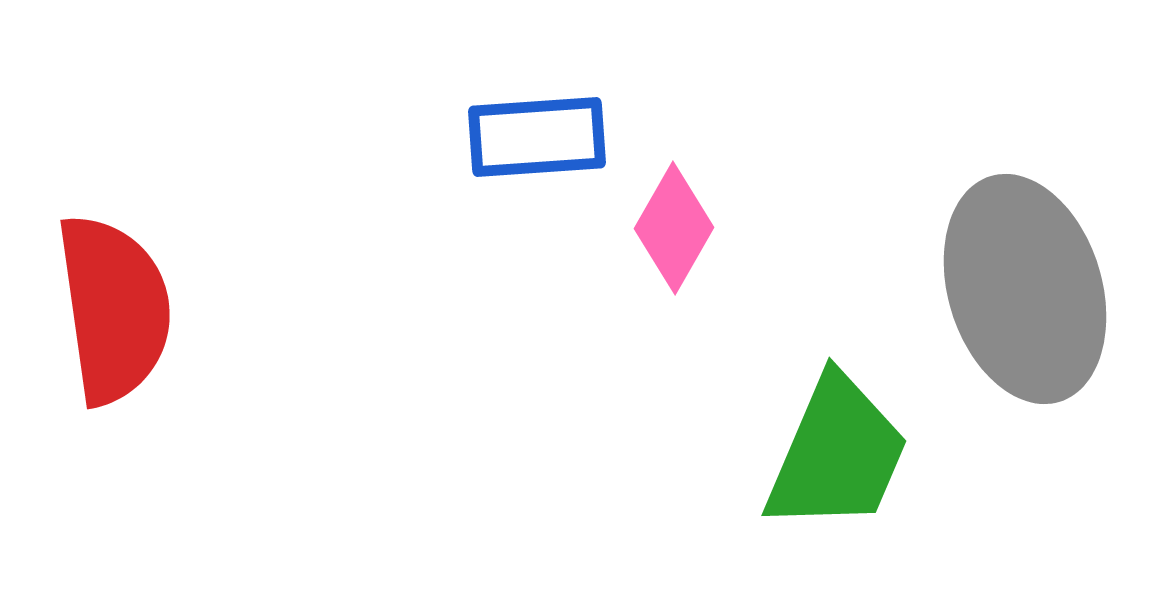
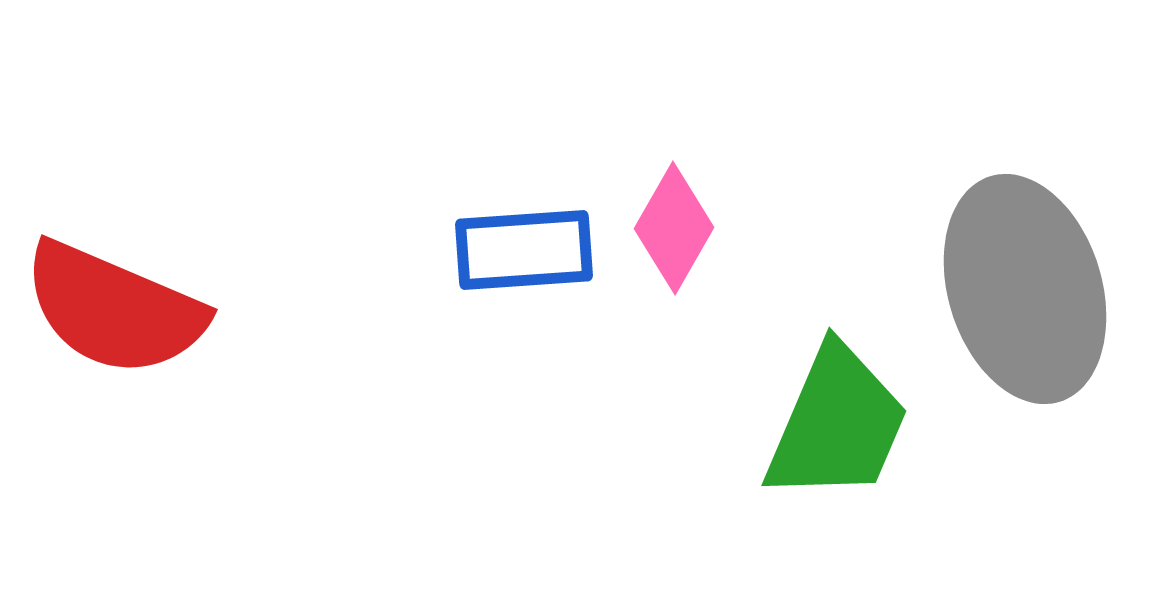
blue rectangle: moved 13 px left, 113 px down
red semicircle: rotated 121 degrees clockwise
green trapezoid: moved 30 px up
